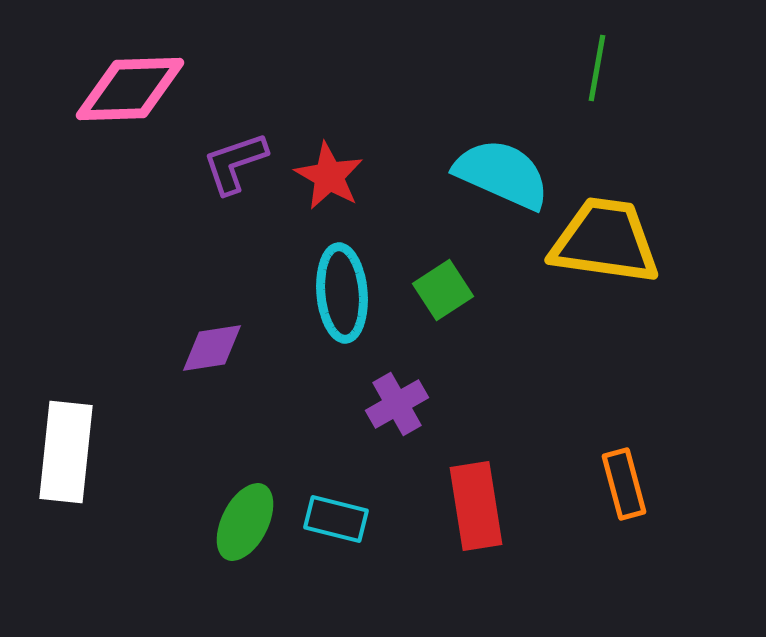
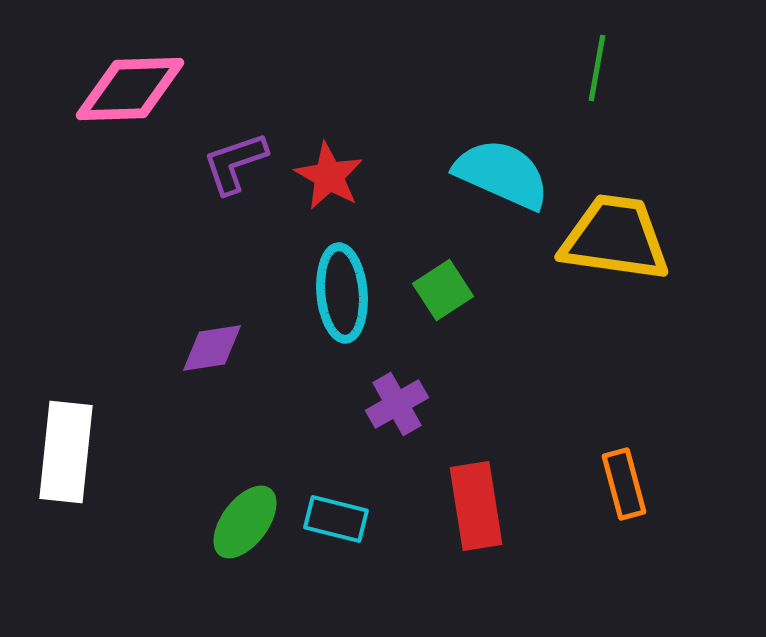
yellow trapezoid: moved 10 px right, 3 px up
green ellipse: rotated 10 degrees clockwise
